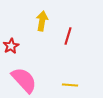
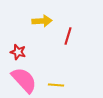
yellow arrow: rotated 78 degrees clockwise
red star: moved 7 px right, 6 px down; rotated 28 degrees counterclockwise
yellow line: moved 14 px left
